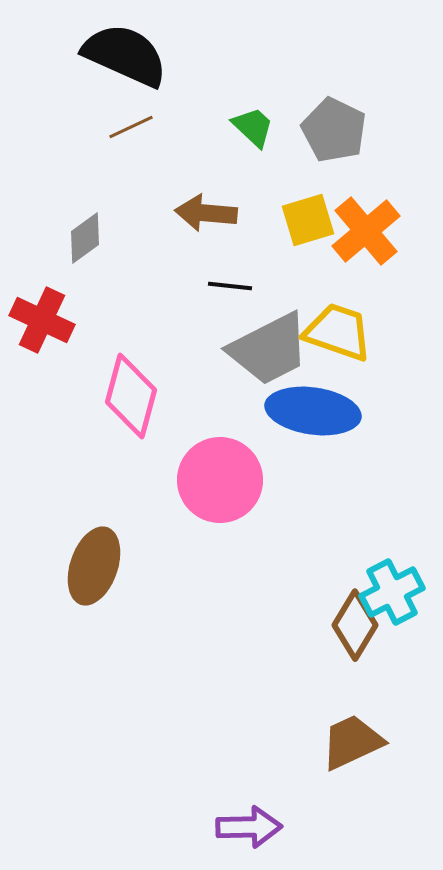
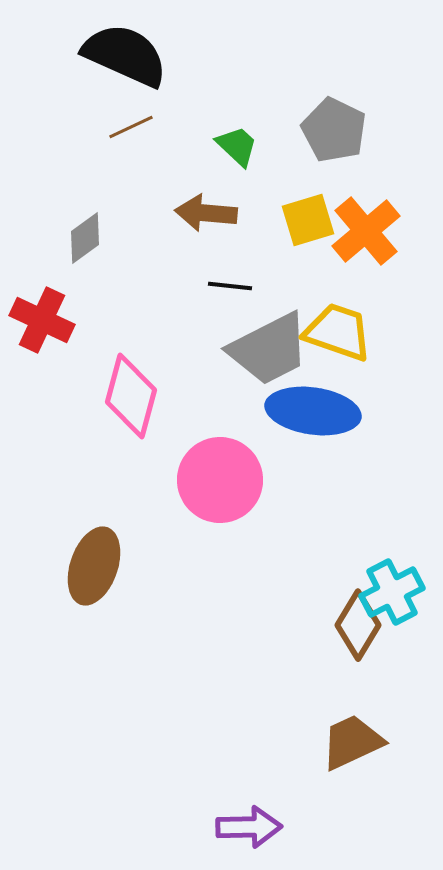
green trapezoid: moved 16 px left, 19 px down
brown diamond: moved 3 px right
